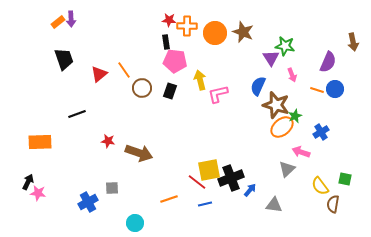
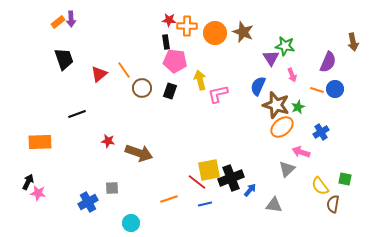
green star at (295, 116): moved 3 px right, 9 px up
cyan circle at (135, 223): moved 4 px left
